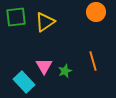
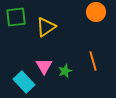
yellow triangle: moved 1 px right, 5 px down
